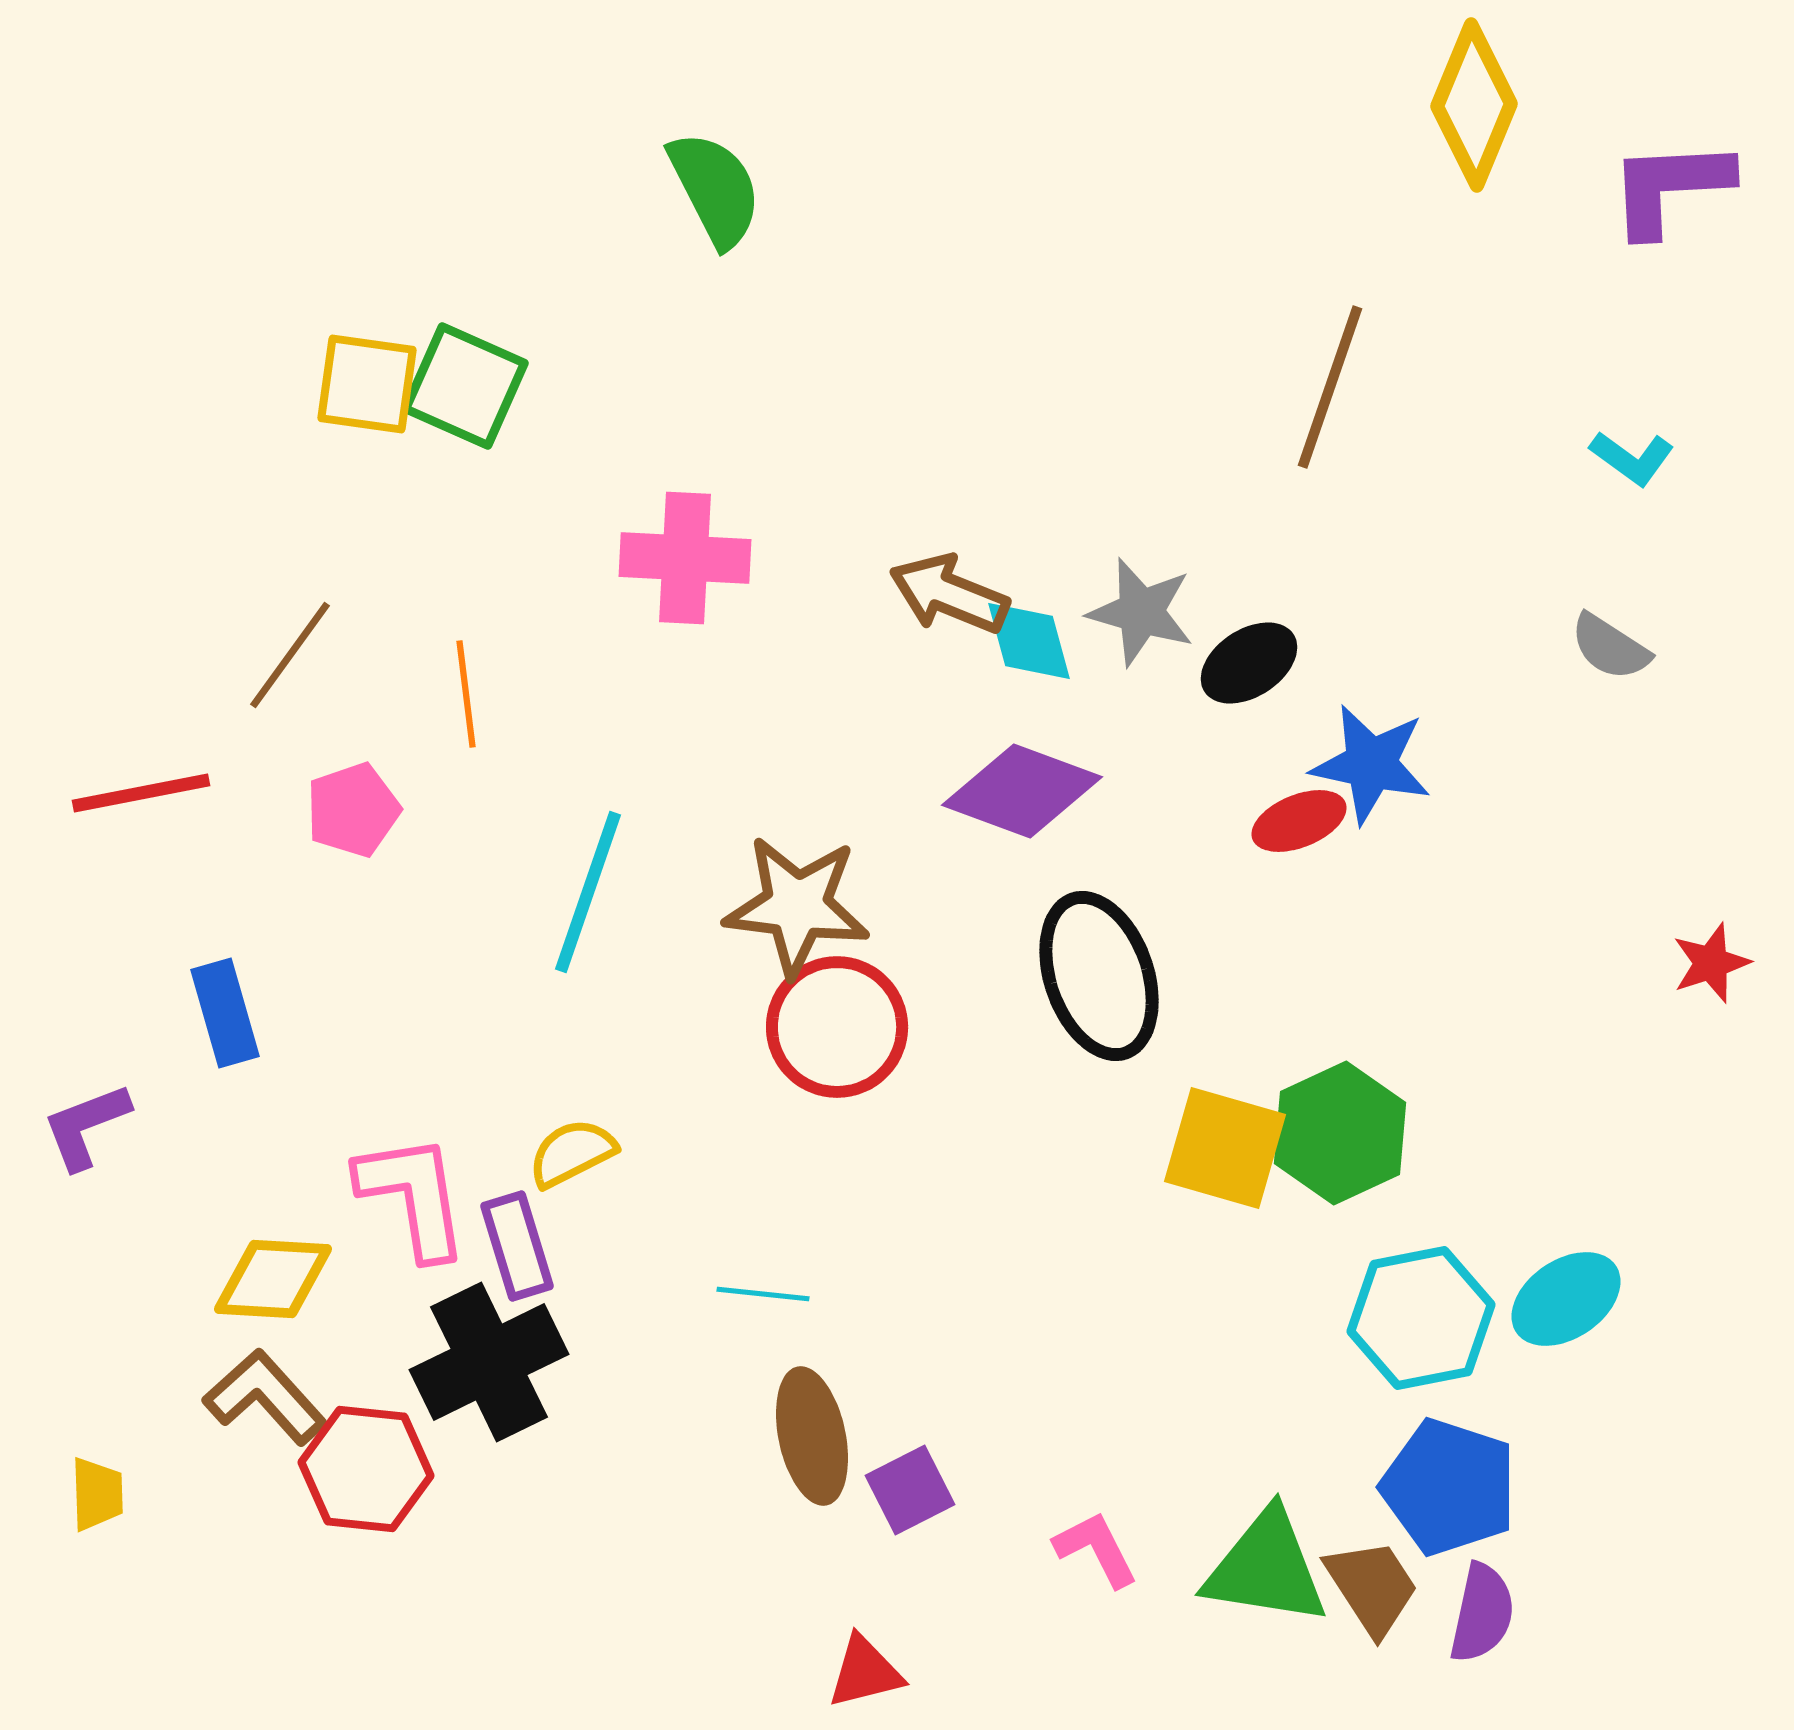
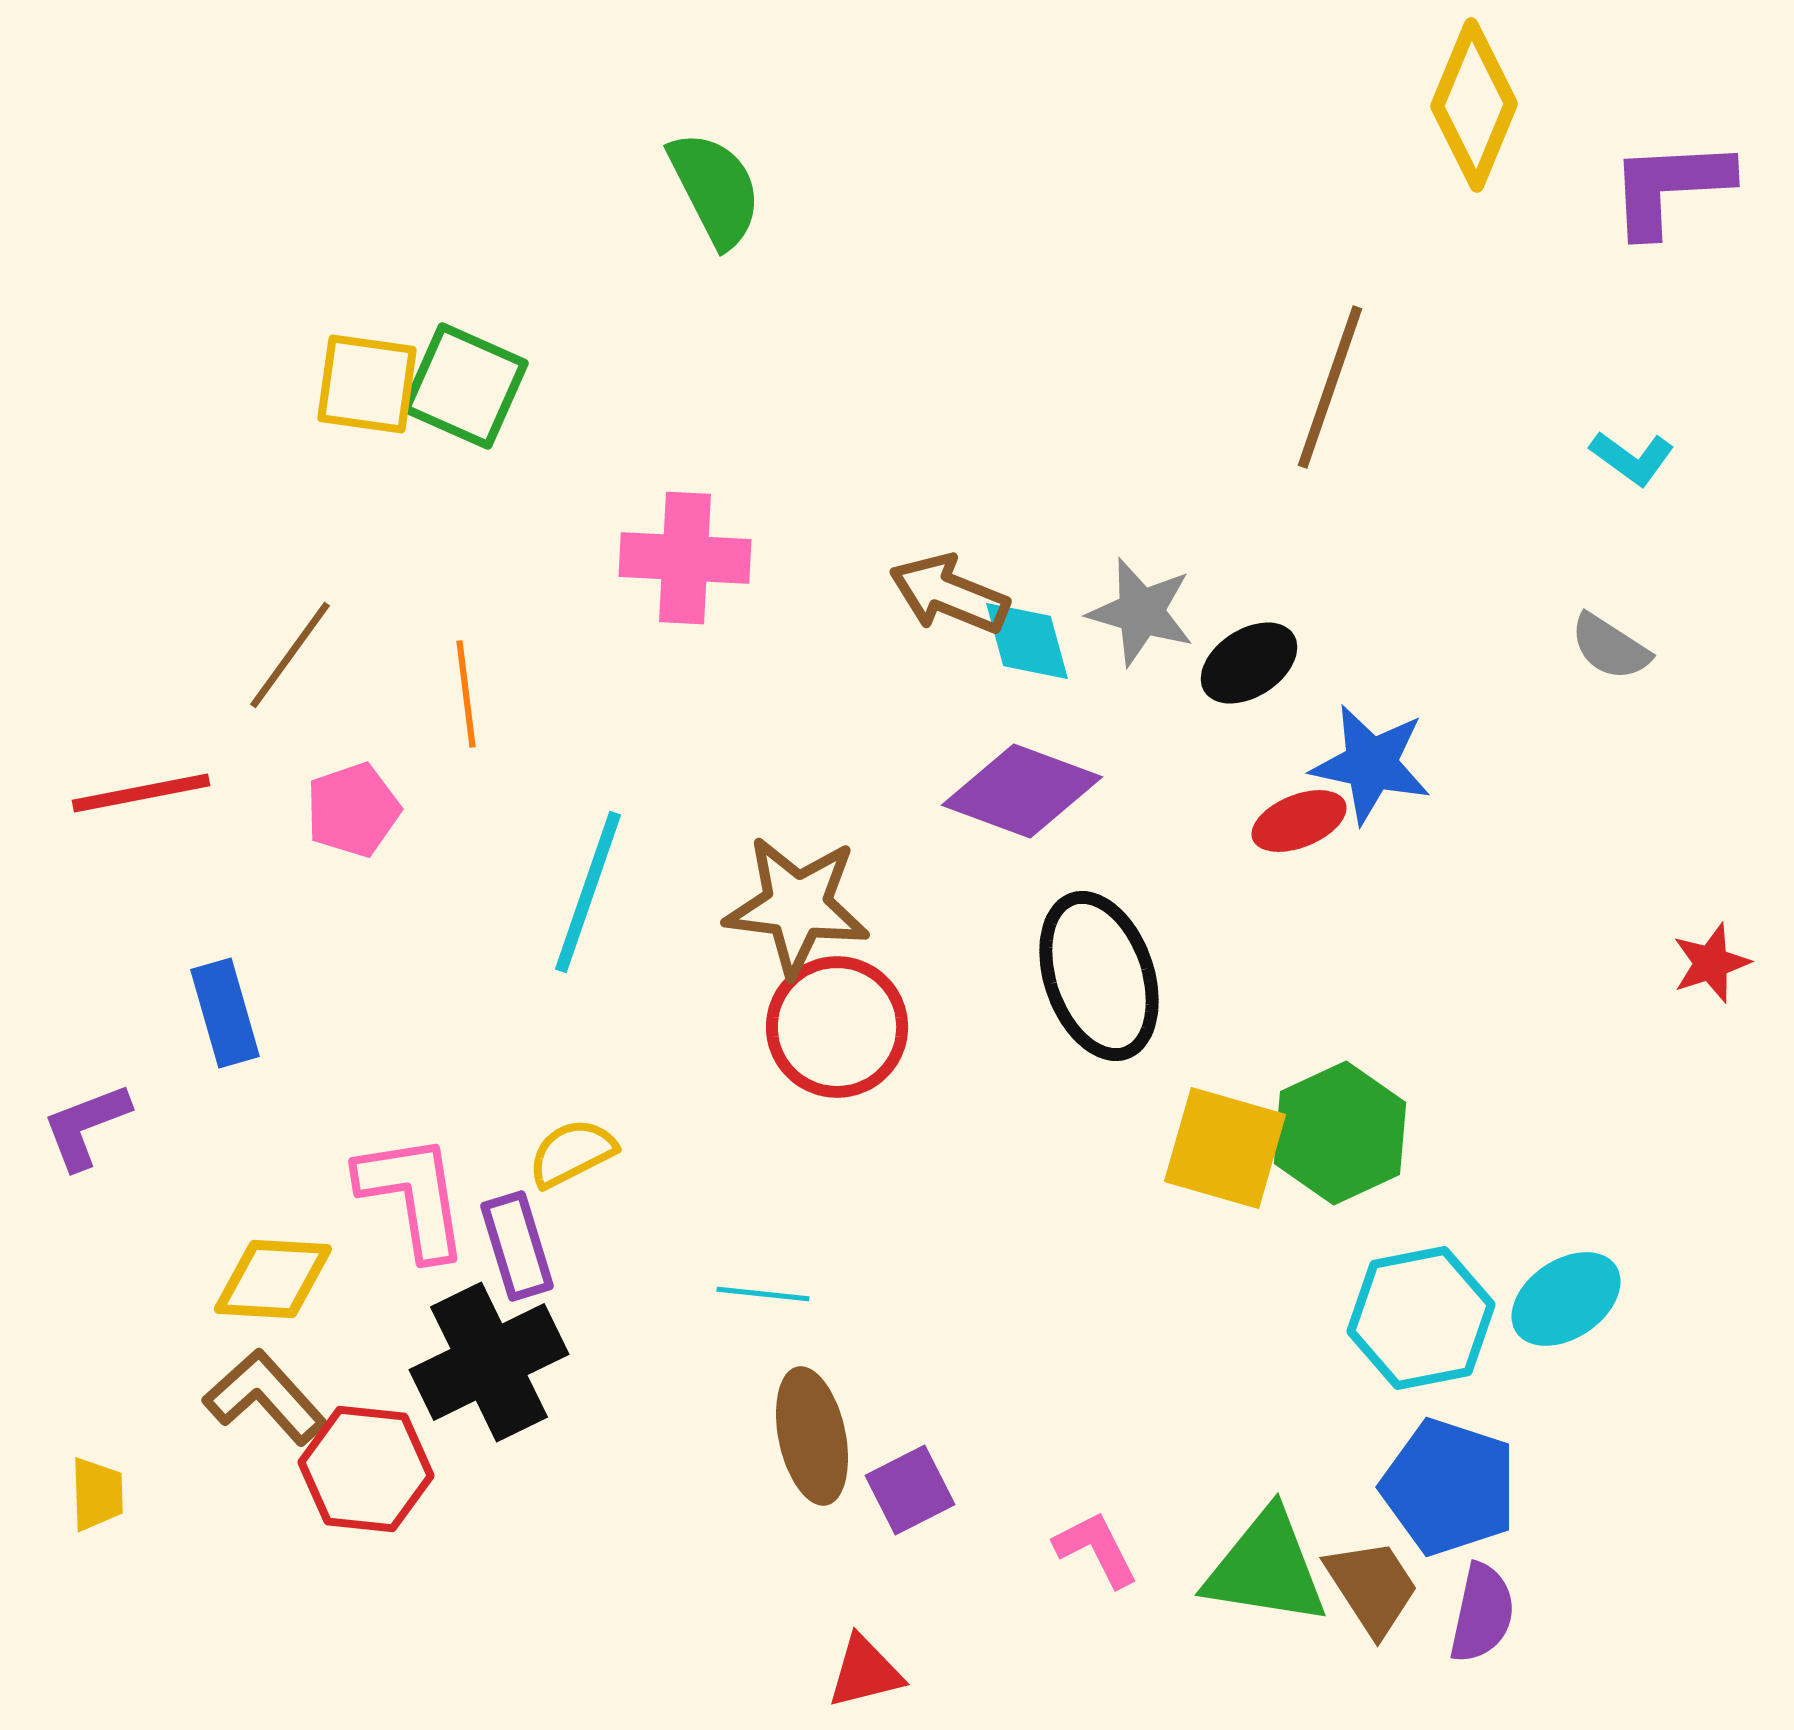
cyan diamond at (1029, 641): moved 2 px left
